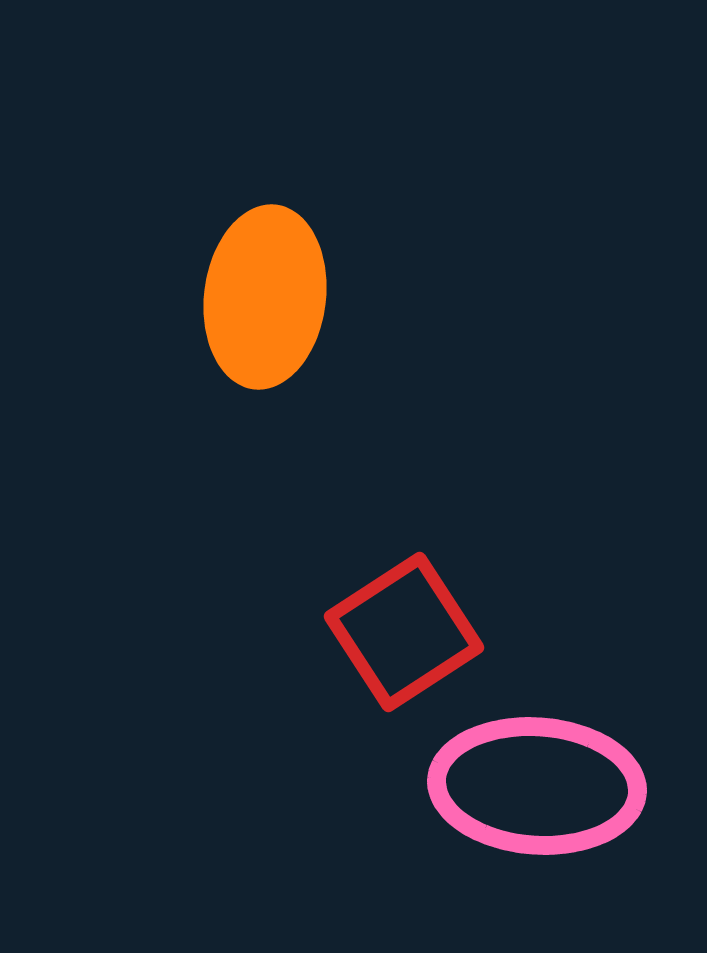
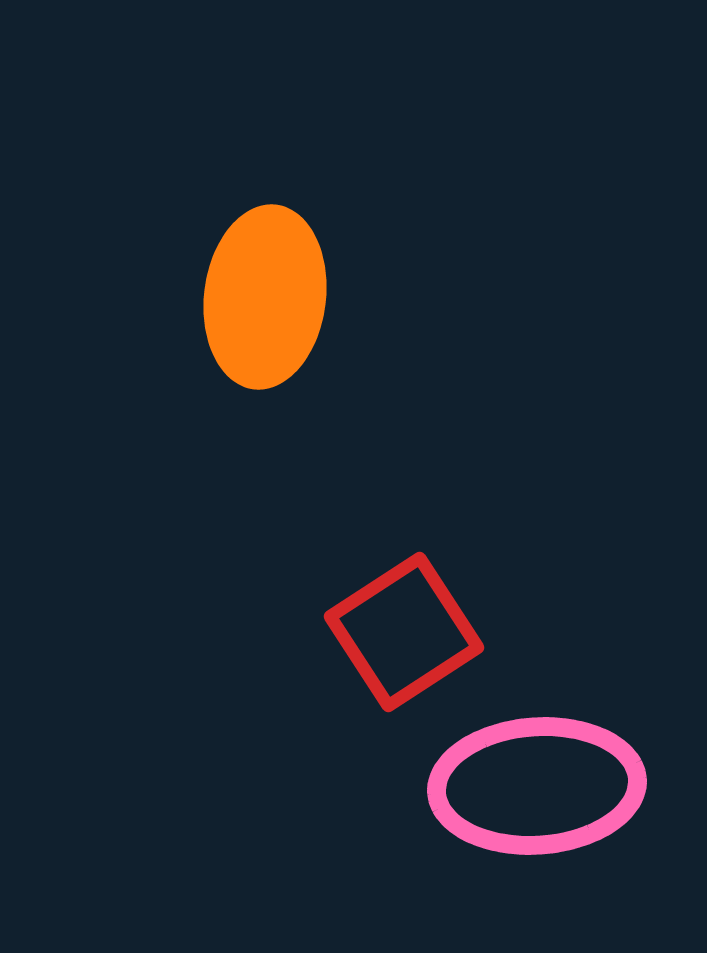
pink ellipse: rotated 8 degrees counterclockwise
